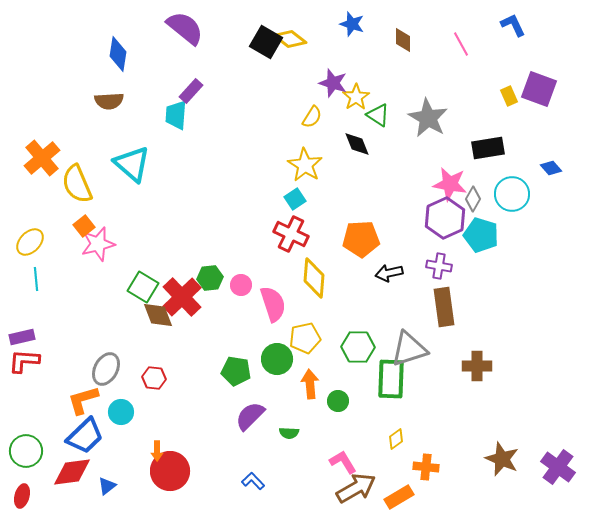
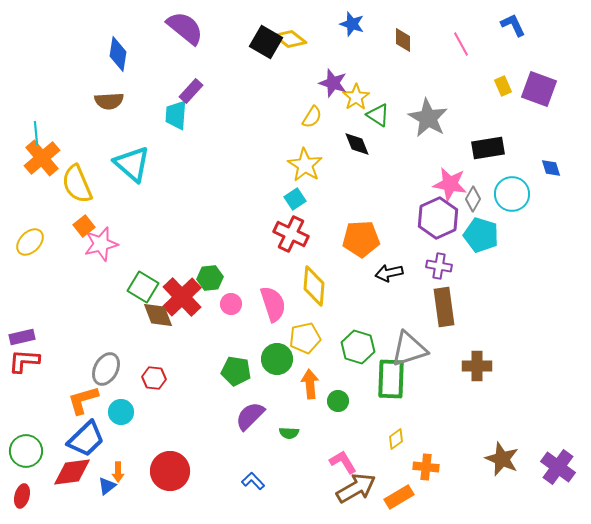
yellow rectangle at (509, 96): moved 6 px left, 10 px up
blue diamond at (551, 168): rotated 25 degrees clockwise
purple hexagon at (445, 218): moved 7 px left
pink star at (98, 244): moved 3 px right
yellow diamond at (314, 278): moved 8 px down
cyan line at (36, 279): moved 146 px up
pink circle at (241, 285): moved 10 px left, 19 px down
green hexagon at (358, 347): rotated 16 degrees clockwise
blue trapezoid at (85, 436): moved 1 px right, 3 px down
orange arrow at (157, 451): moved 39 px left, 21 px down
